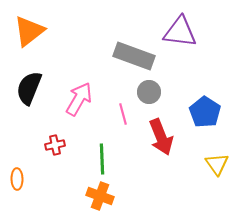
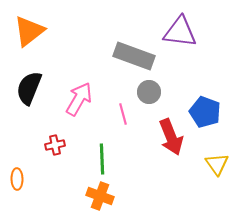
blue pentagon: rotated 12 degrees counterclockwise
red arrow: moved 10 px right
